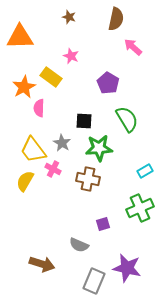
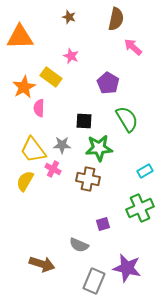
gray star: moved 2 px down; rotated 30 degrees counterclockwise
